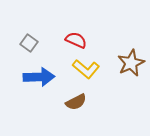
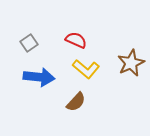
gray square: rotated 18 degrees clockwise
blue arrow: rotated 8 degrees clockwise
brown semicircle: rotated 20 degrees counterclockwise
